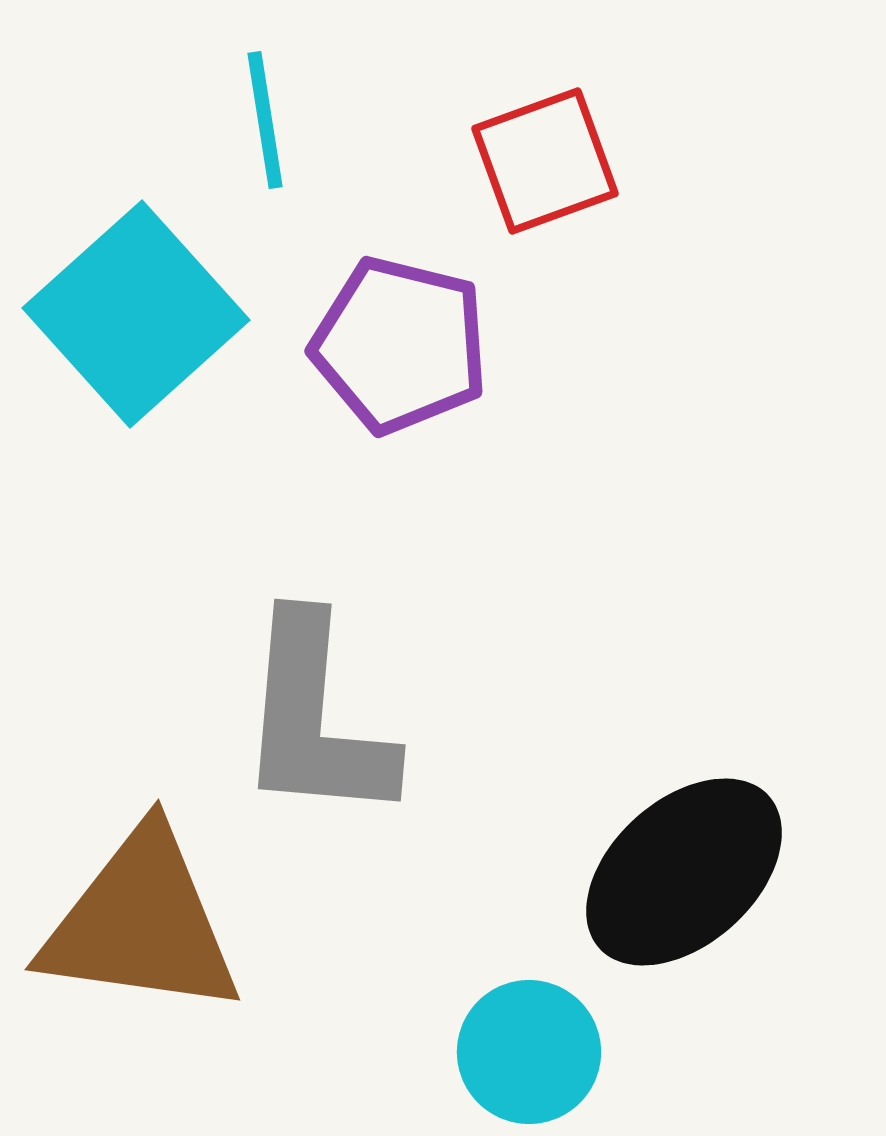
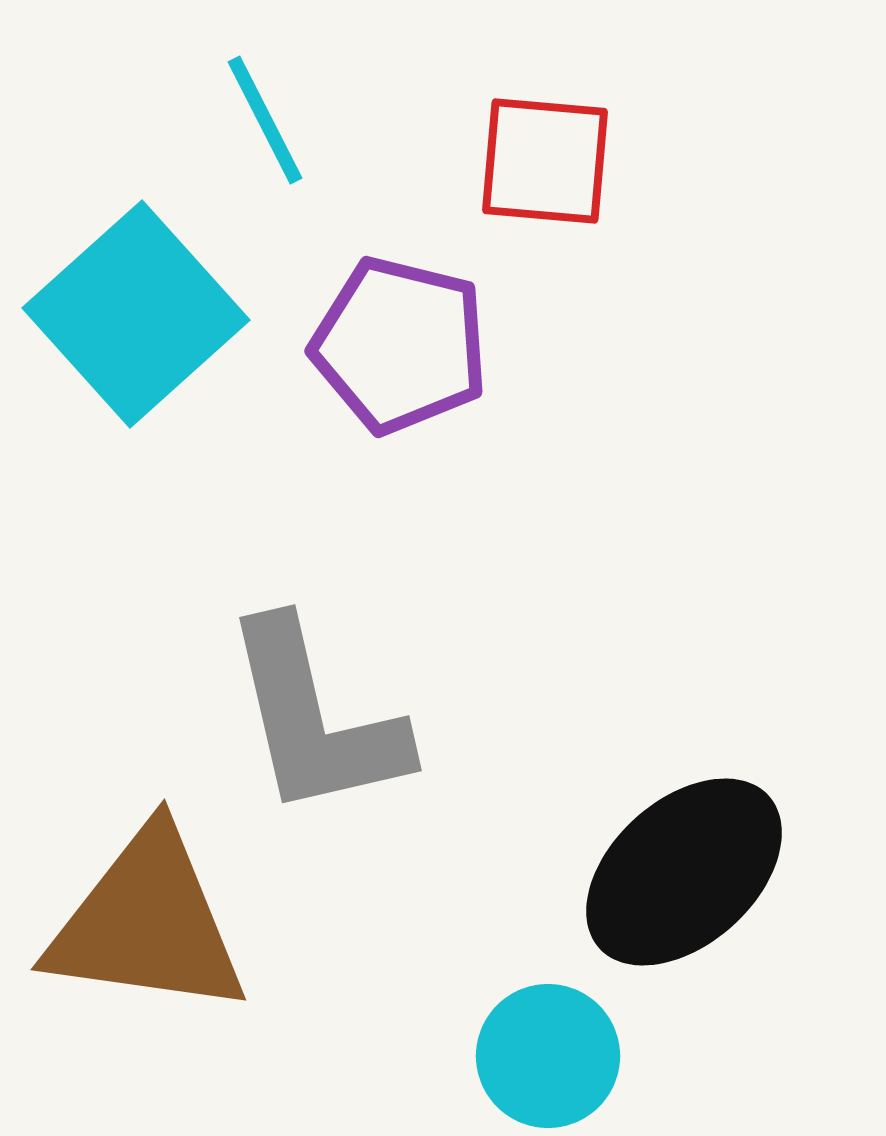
cyan line: rotated 18 degrees counterclockwise
red square: rotated 25 degrees clockwise
gray L-shape: rotated 18 degrees counterclockwise
brown triangle: moved 6 px right
cyan circle: moved 19 px right, 4 px down
